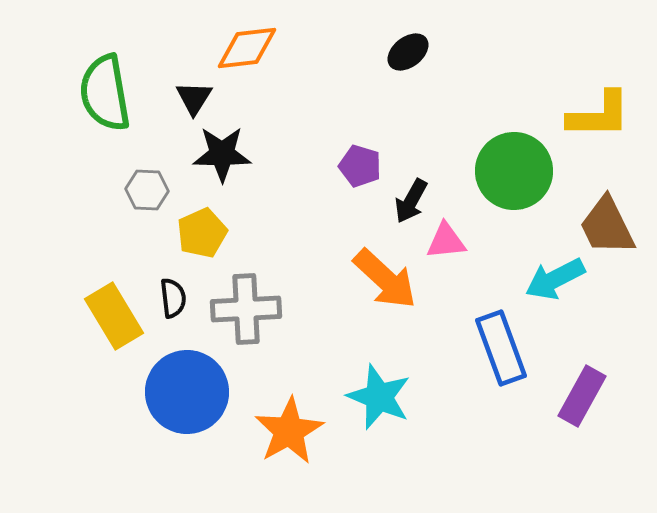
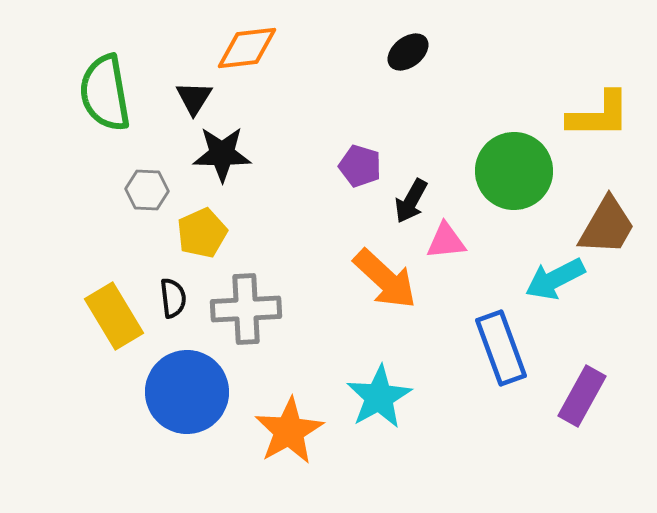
brown trapezoid: rotated 124 degrees counterclockwise
cyan star: rotated 20 degrees clockwise
